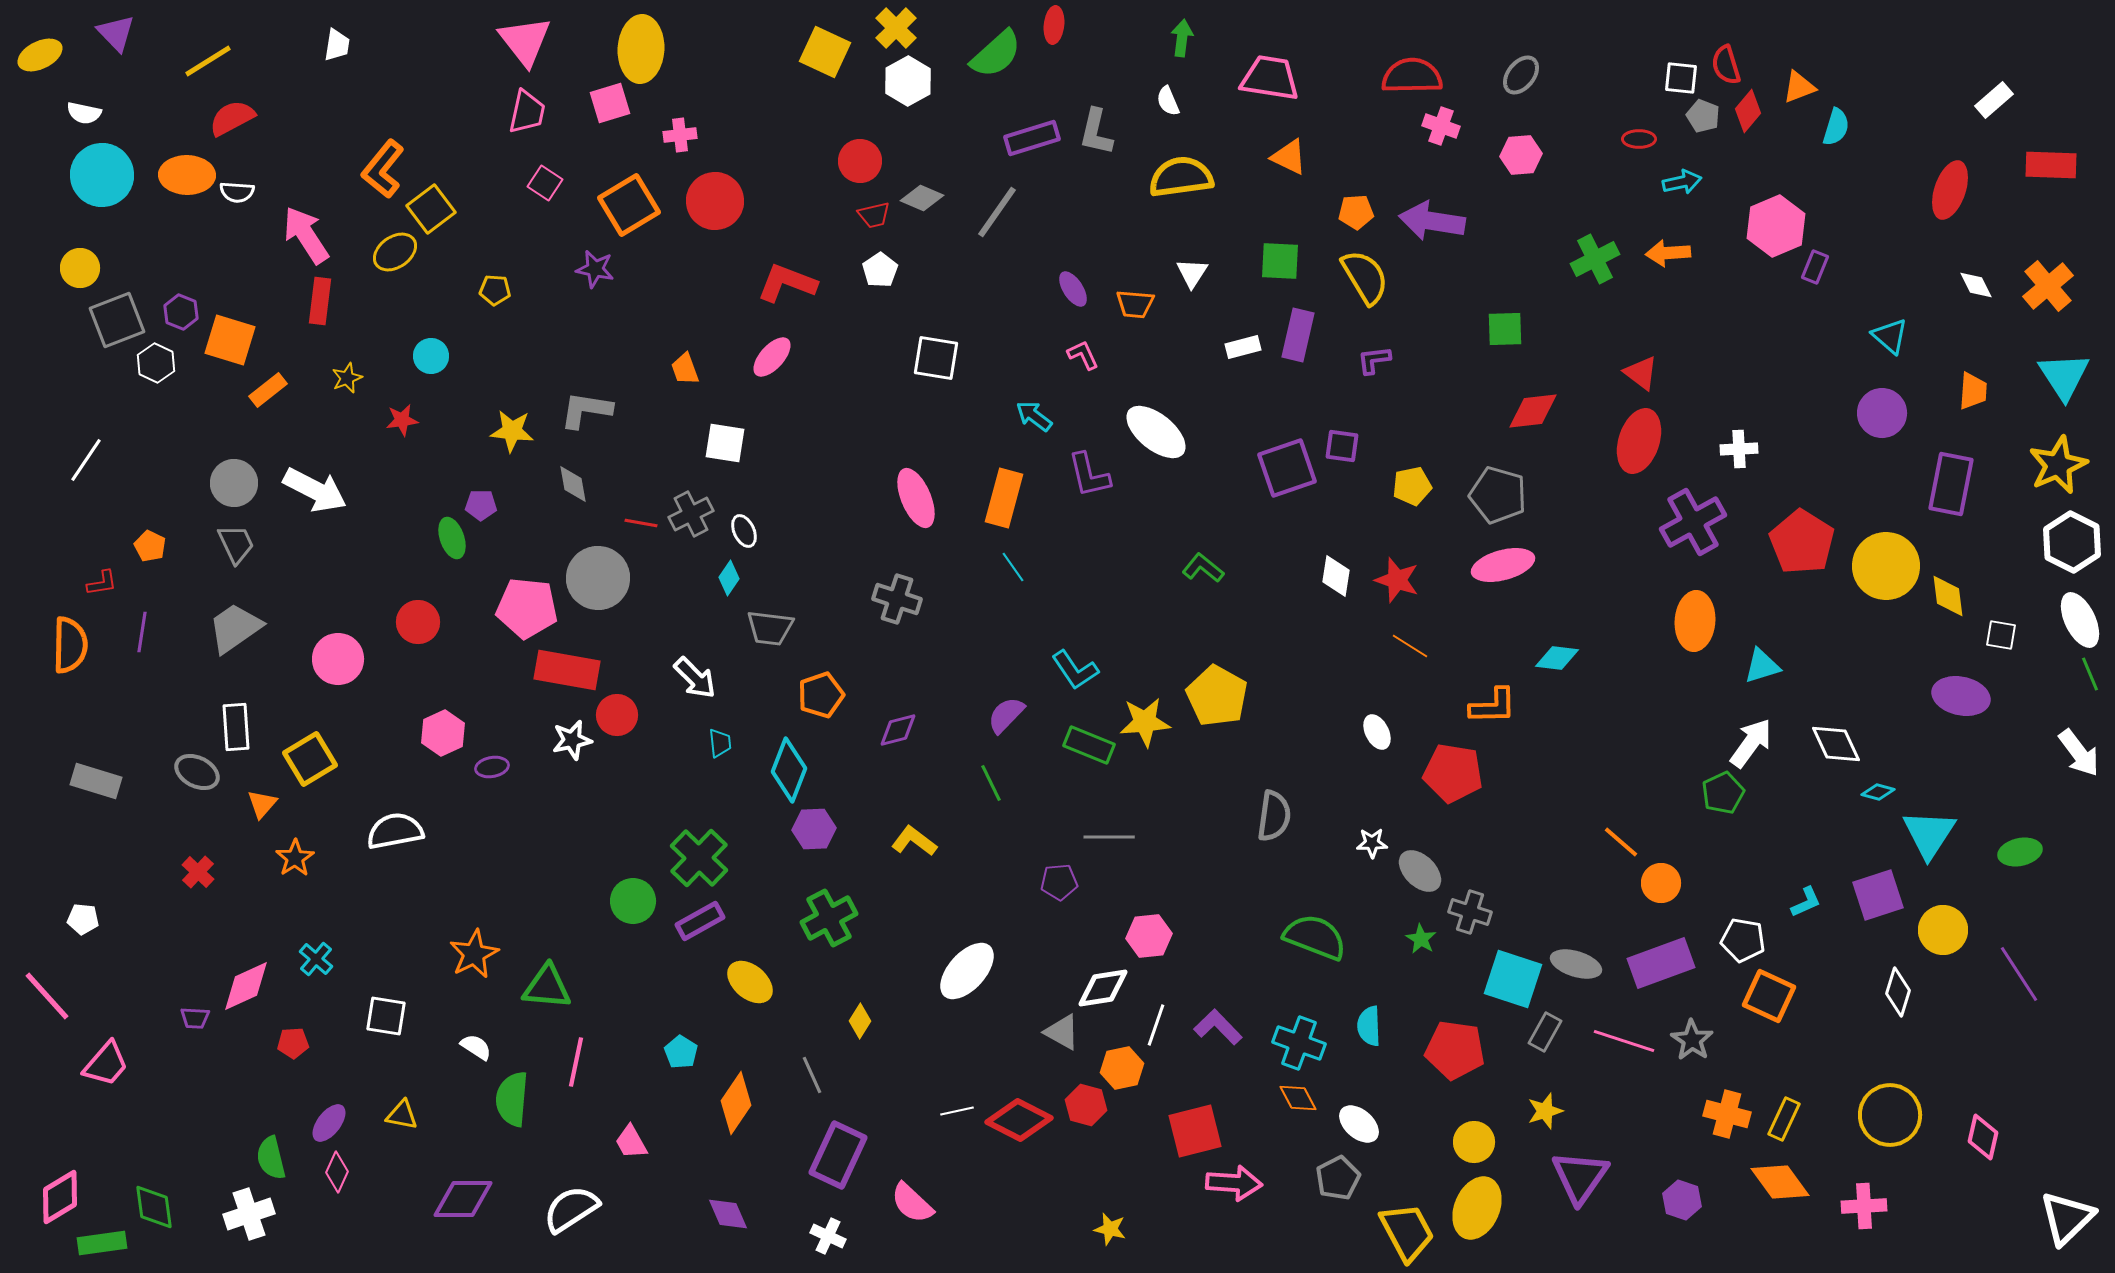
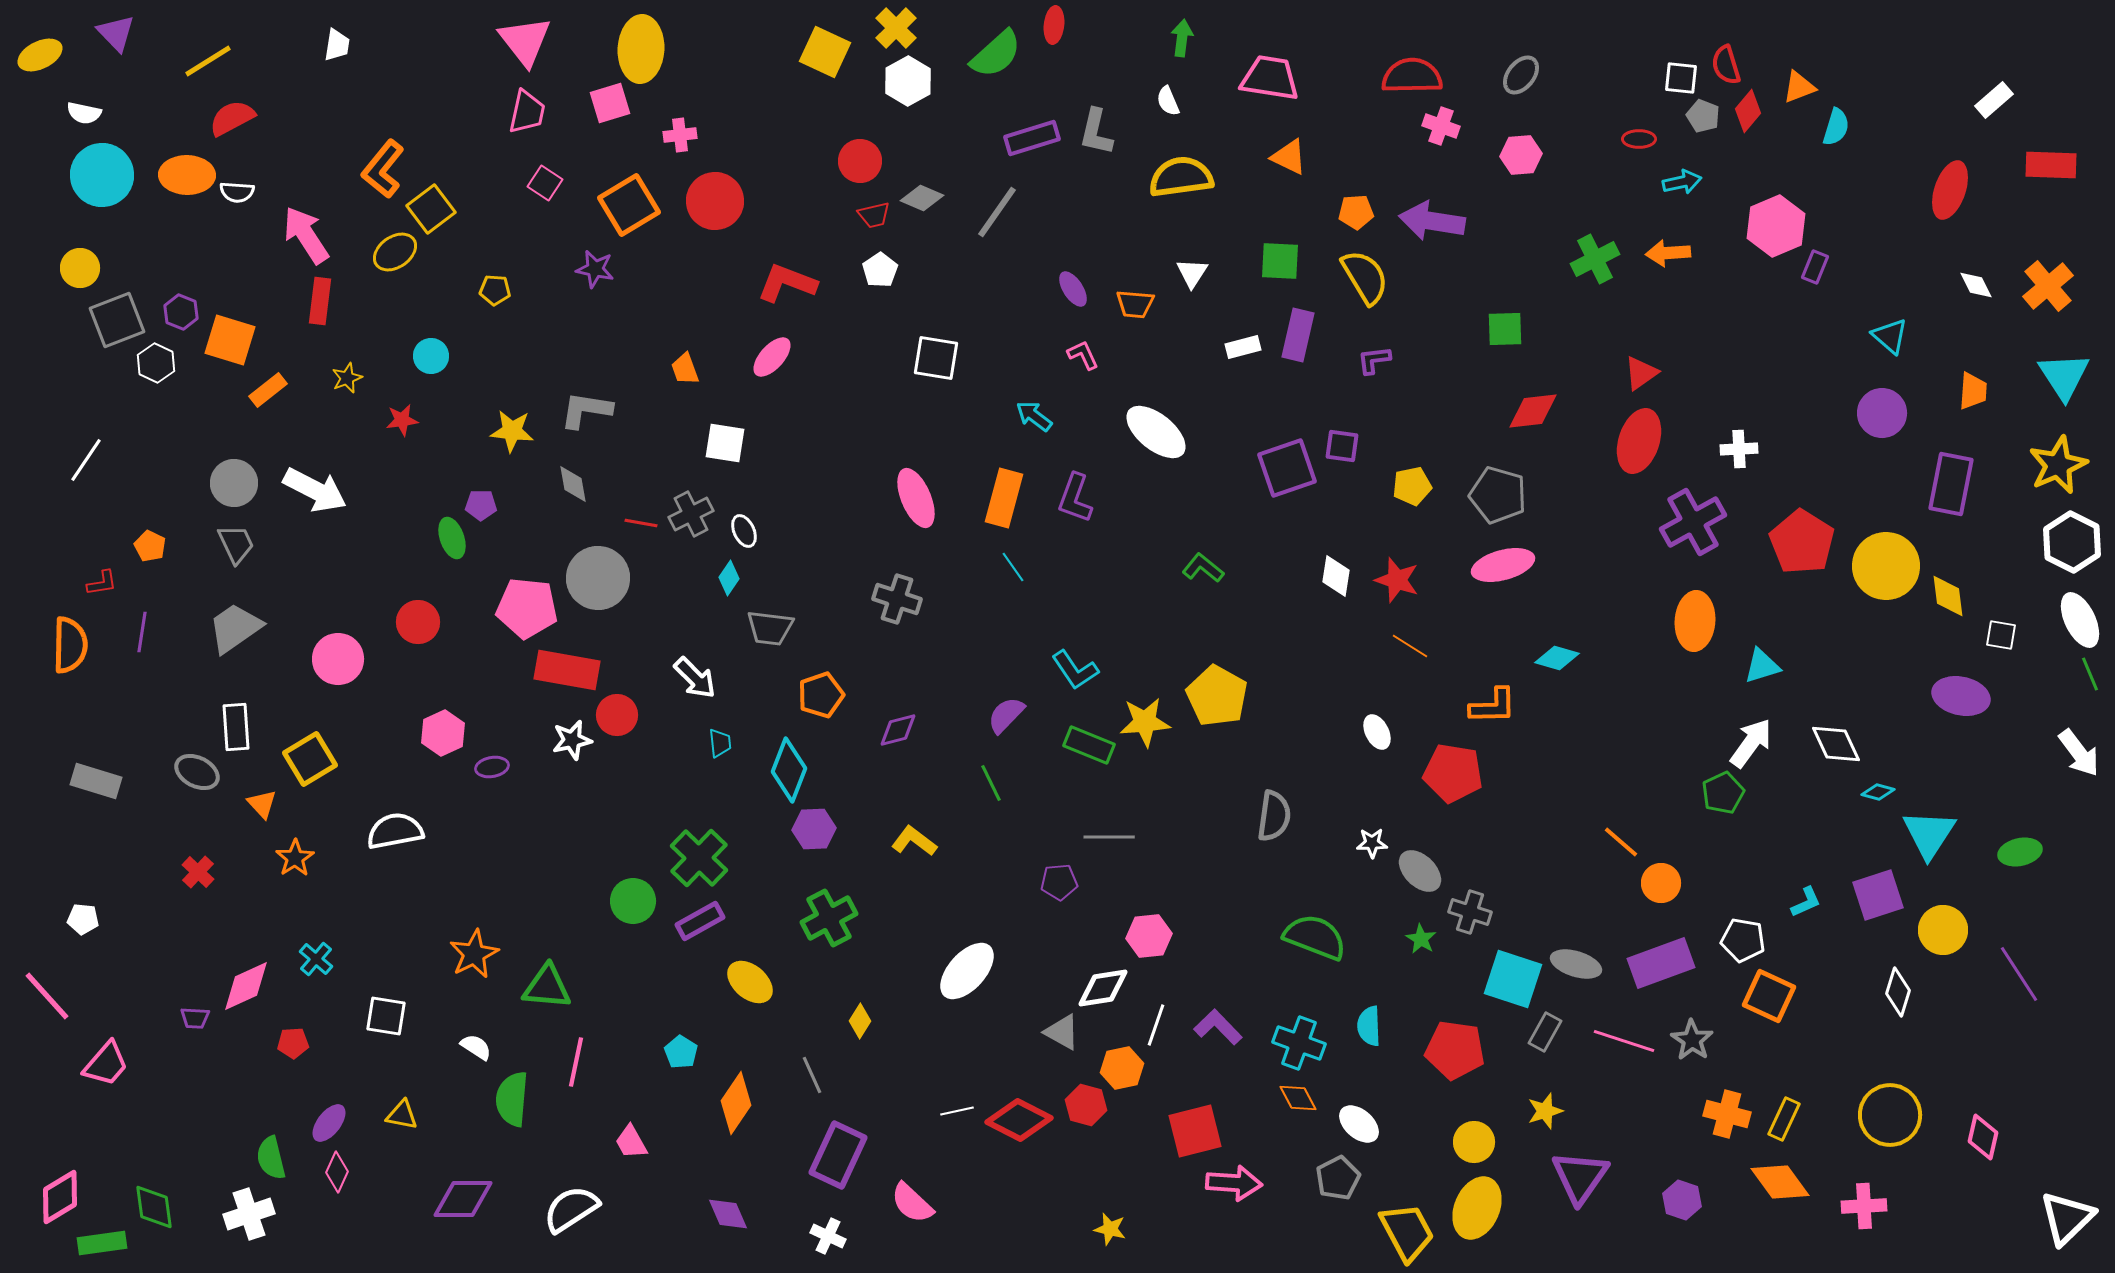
red triangle at (1641, 373): rotated 48 degrees clockwise
purple L-shape at (1089, 475): moved 14 px left, 23 px down; rotated 33 degrees clockwise
cyan diamond at (1557, 658): rotated 9 degrees clockwise
orange triangle at (262, 804): rotated 24 degrees counterclockwise
